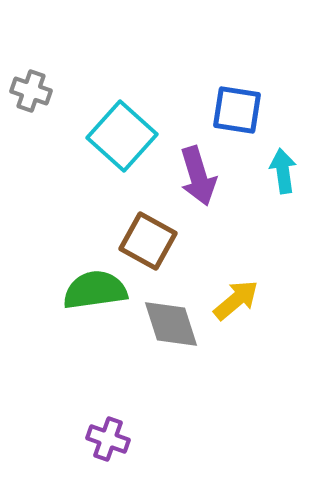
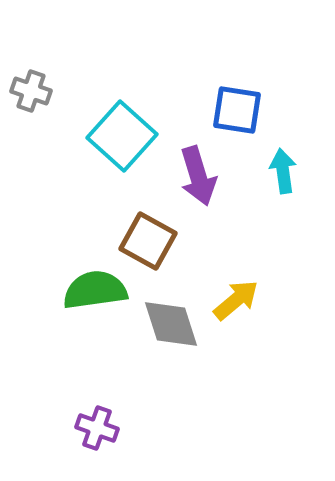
purple cross: moved 11 px left, 11 px up
